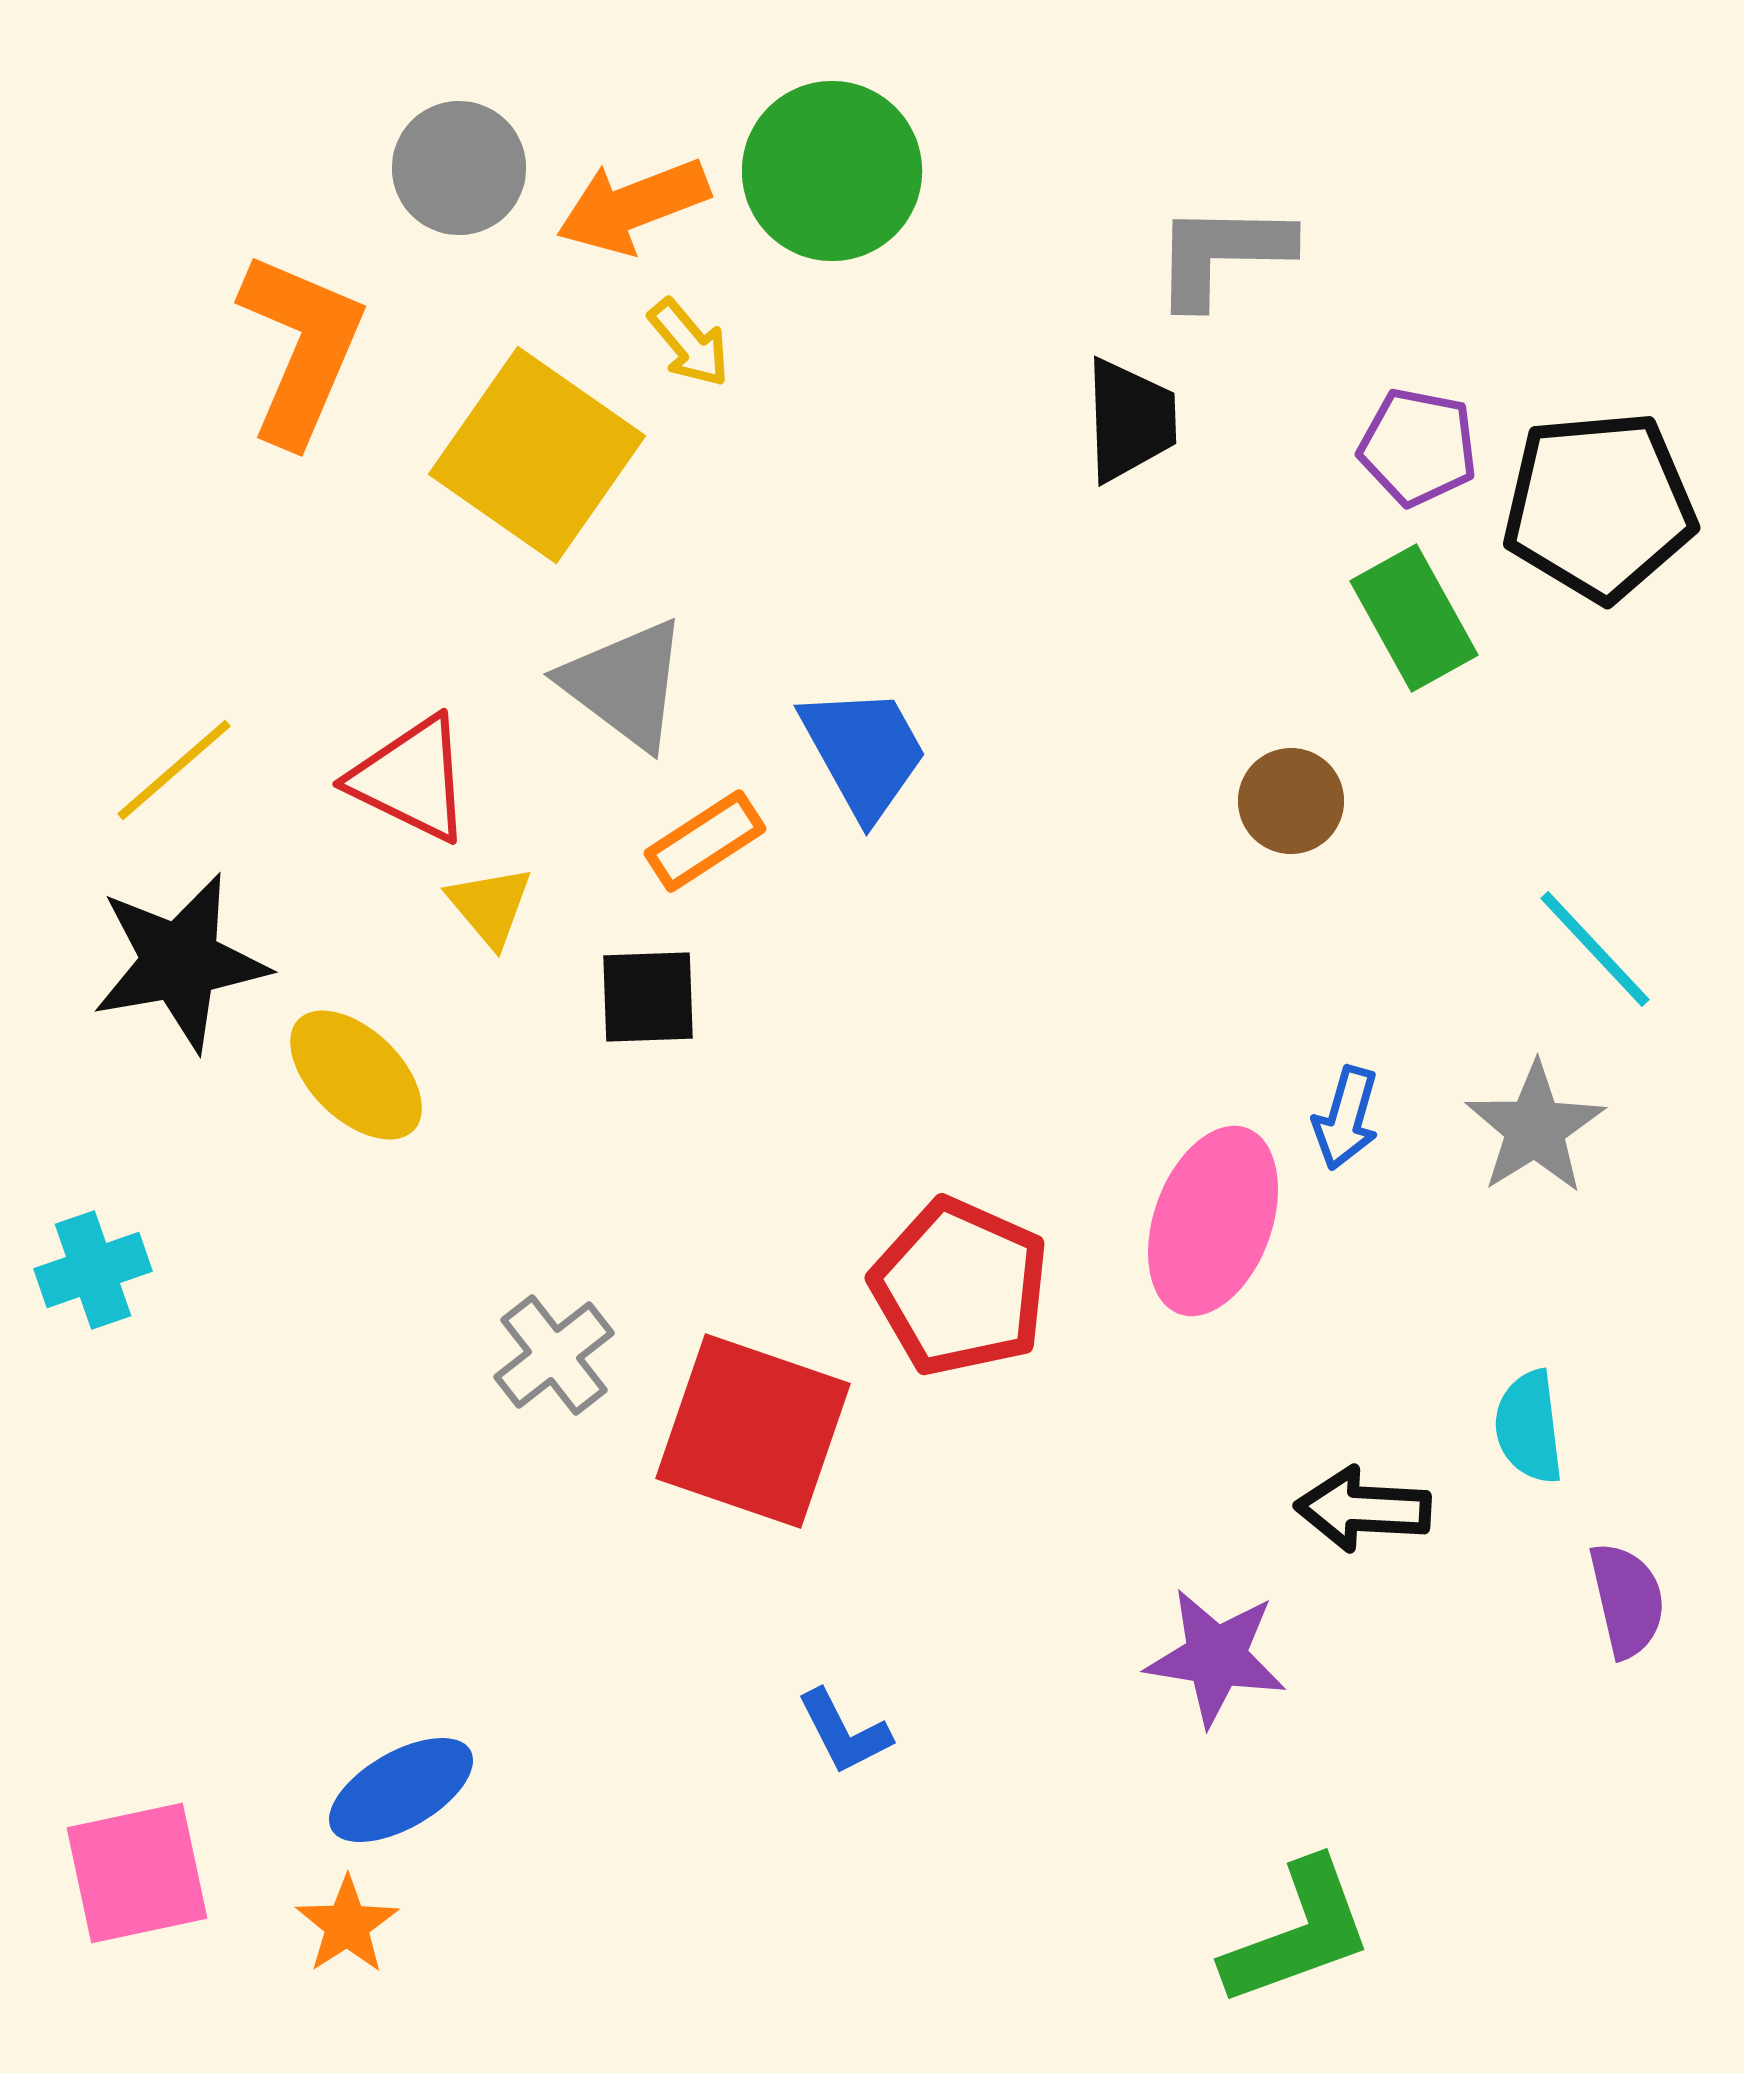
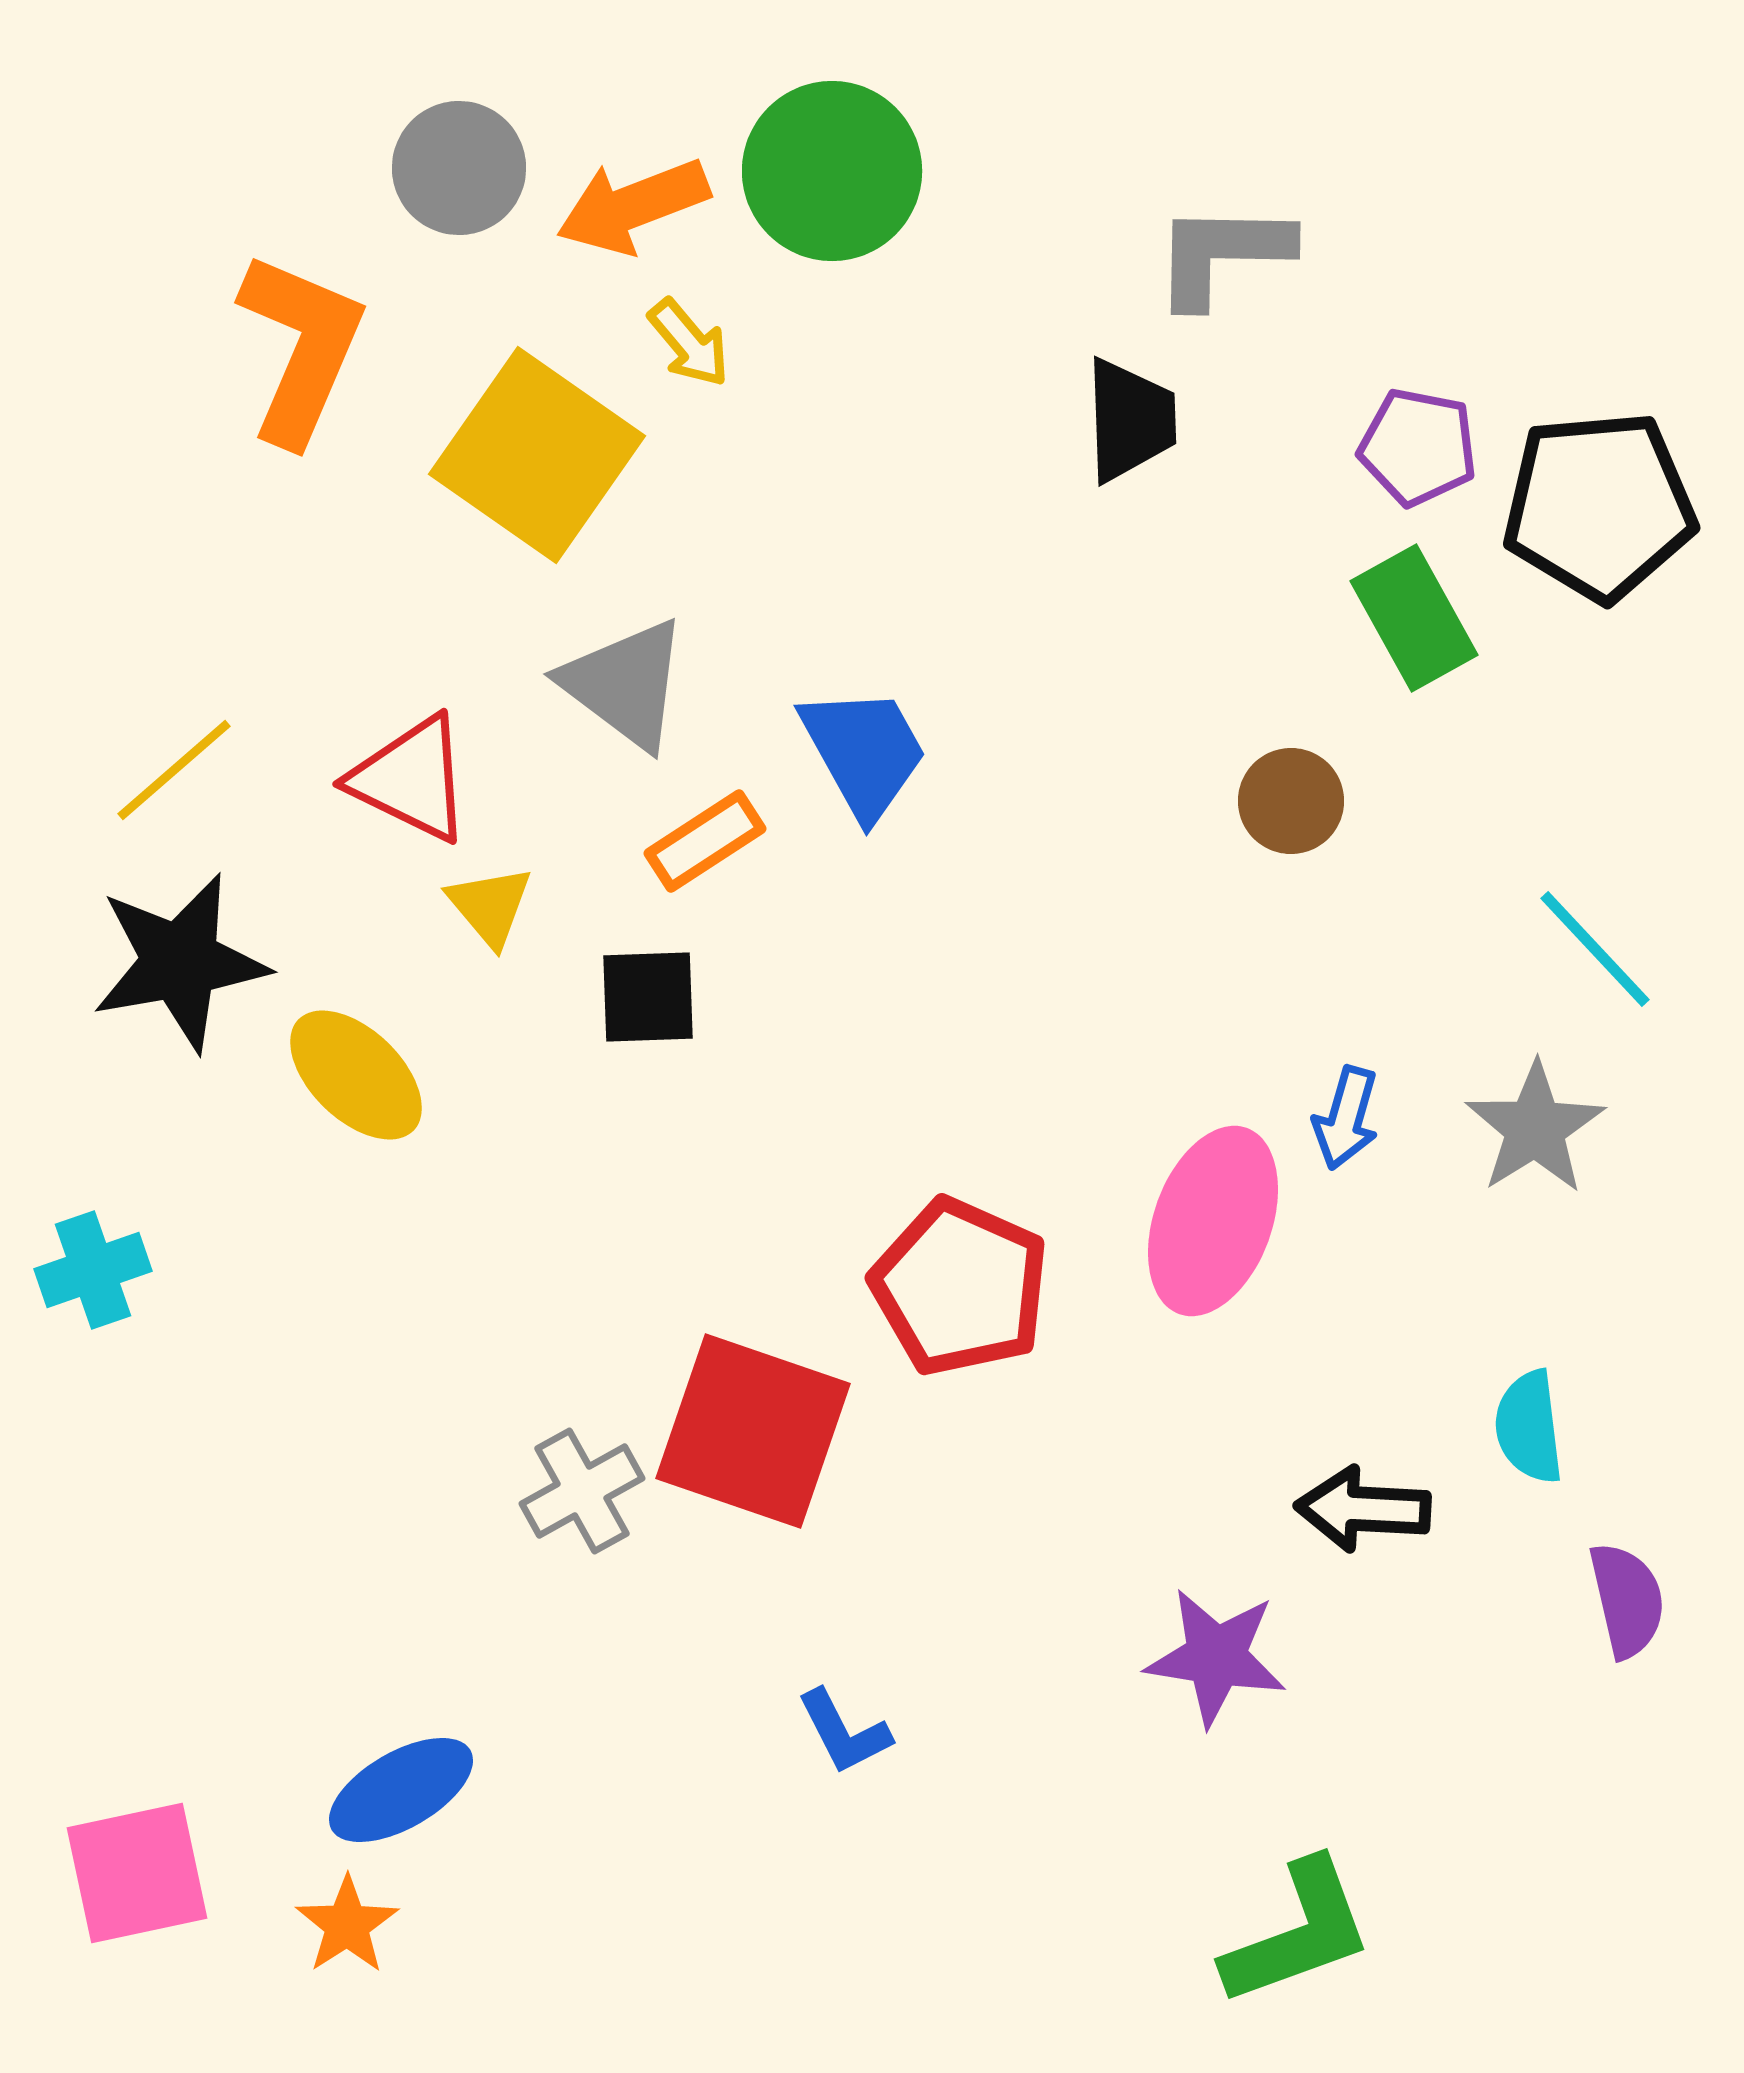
gray cross: moved 28 px right, 136 px down; rotated 9 degrees clockwise
